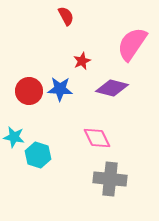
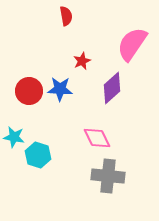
red semicircle: rotated 18 degrees clockwise
purple diamond: rotated 56 degrees counterclockwise
gray cross: moved 2 px left, 3 px up
